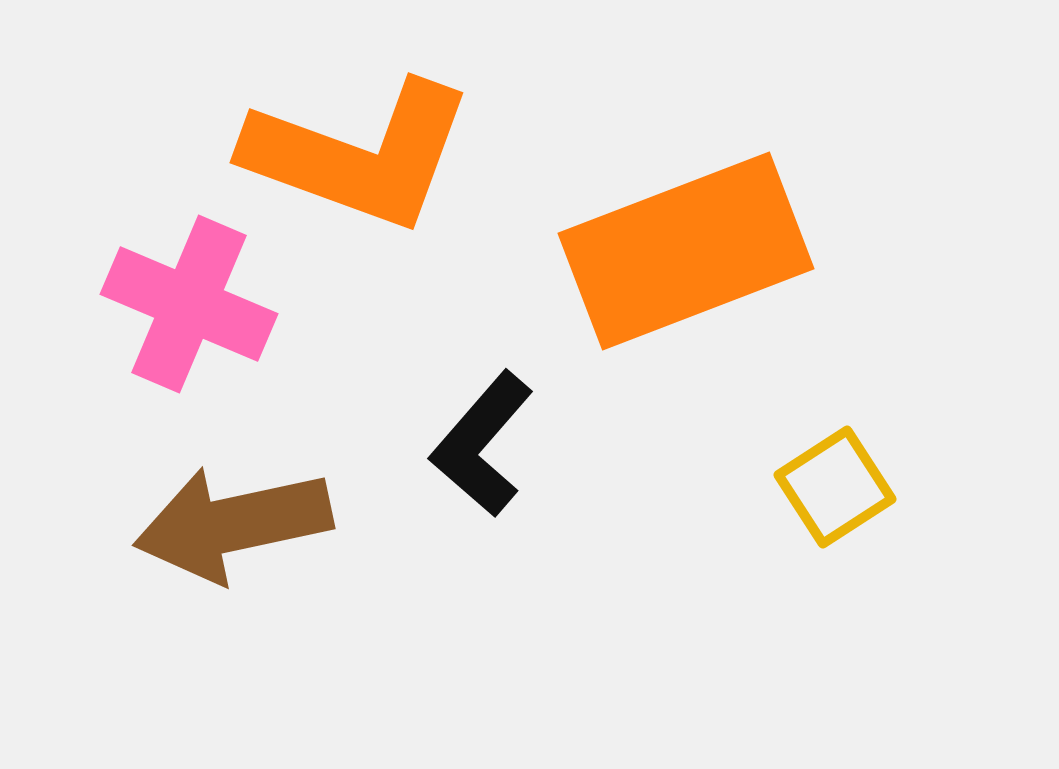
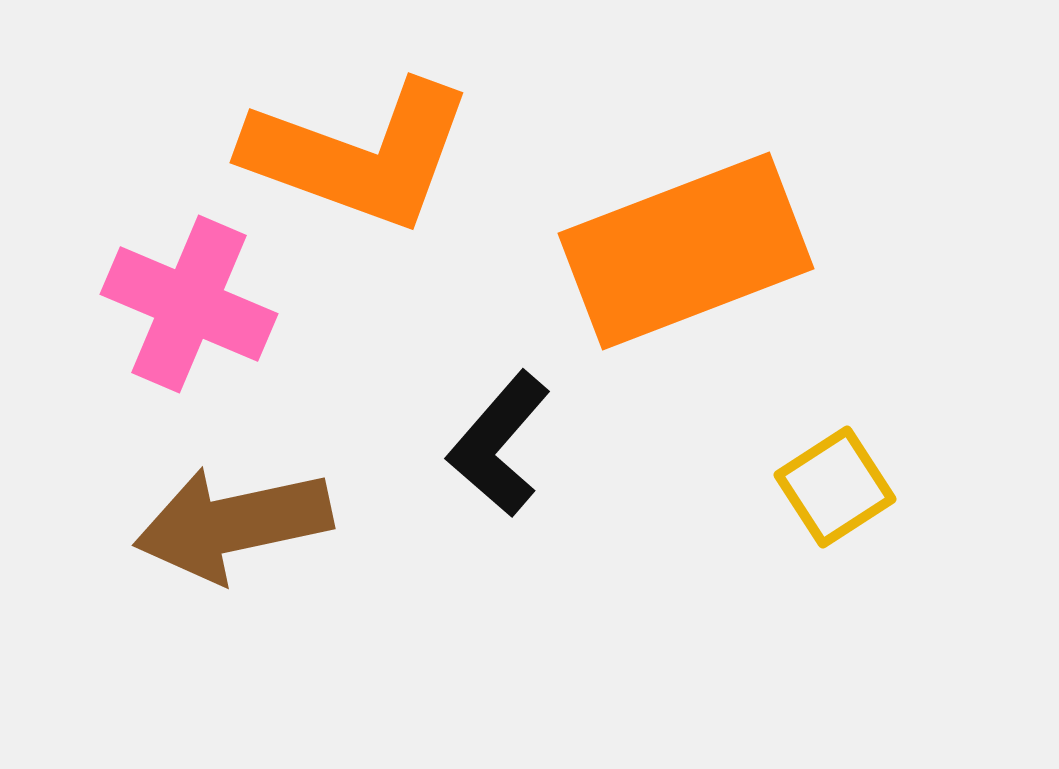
black L-shape: moved 17 px right
